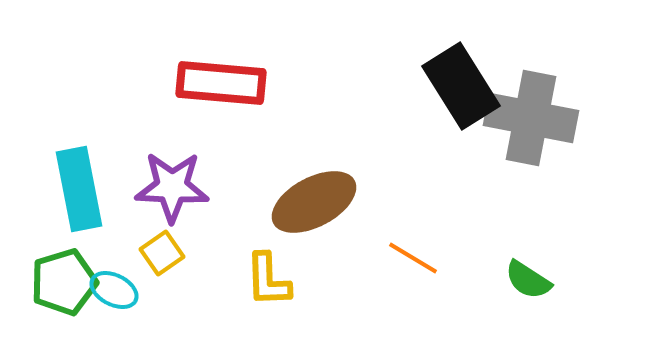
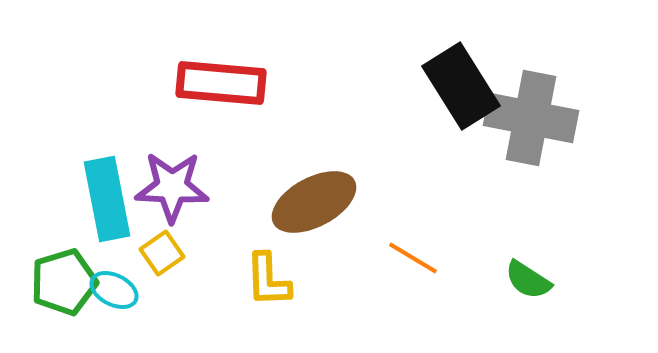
cyan rectangle: moved 28 px right, 10 px down
